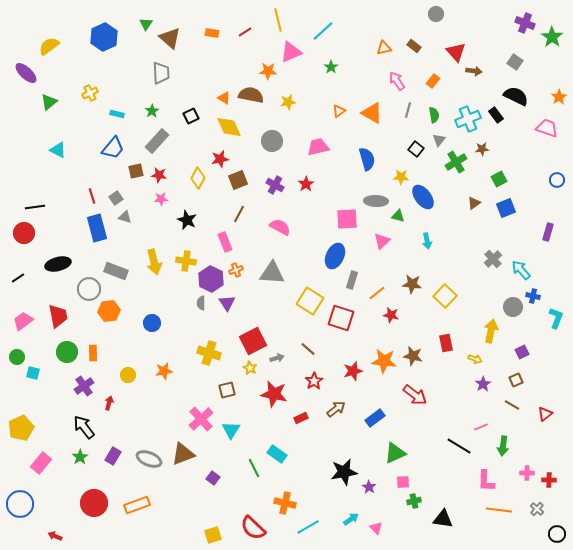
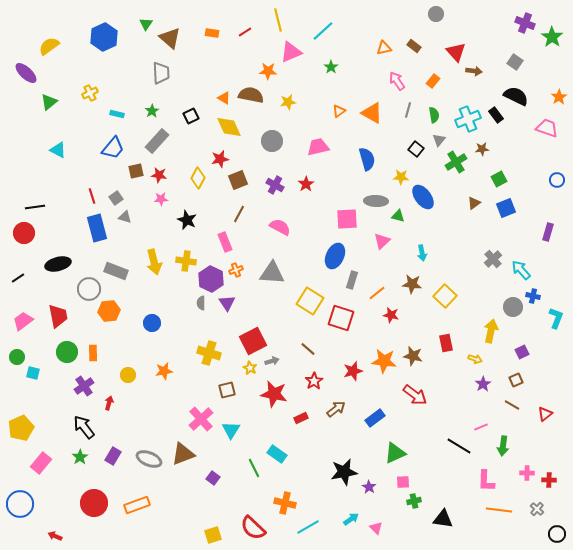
cyan arrow at (427, 241): moved 5 px left, 12 px down
gray arrow at (277, 358): moved 5 px left, 3 px down
